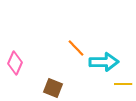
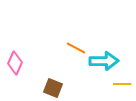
orange line: rotated 18 degrees counterclockwise
cyan arrow: moved 1 px up
yellow line: moved 1 px left
